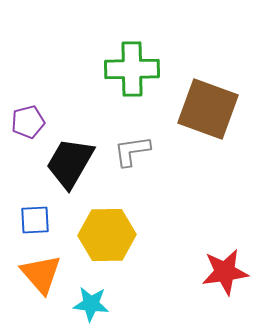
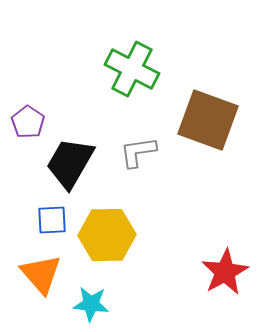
green cross: rotated 28 degrees clockwise
brown square: moved 11 px down
purple pentagon: rotated 24 degrees counterclockwise
gray L-shape: moved 6 px right, 1 px down
blue square: moved 17 px right
red star: rotated 21 degrees counterclockwise
